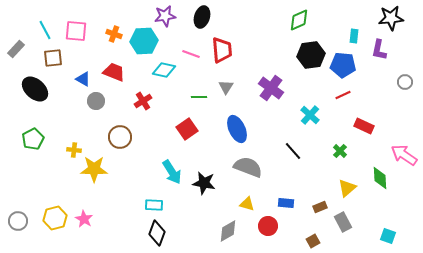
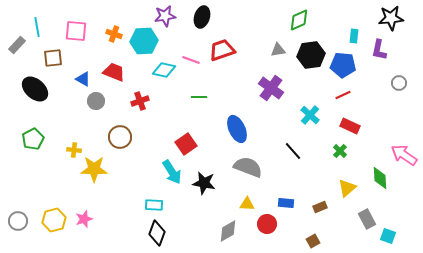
cyan line at (45, 30): moved 8 px left, 3 px up; rotated 18 degrees clockwise
gray rectangle at (16, 49): moved 1 px right, 4 px up
red trapezoid at (222, 50): rotated 104 degrees counterclockwise
pink line at (191, 54): moved 6 px down
gray circle at (405, 82): moved 6 px left, 1 px down
gray triangle at (226, 87): moved 52 px right, 37 px up; rotated 49 degrees clockwise
red cross at (143, 101): moved 3 px left; rotated 12 degrees clockwise
red rectangle at (364, 126): moved 14 px left
red square at (187, 129): moved 1 px left, 15 px down
yellow triangle at (247, 204): rotated 14 degrees counterclockwise
yellow hexagon at (55, 218): moved 1 px left, 2 px down
pink star at (84, 219): rotated 24 degrees clockwise
gray rectangle at (343, 222): moved 24 px right, 3 px up
red circle at (268, 226): moved 1 px left, 2 px up
